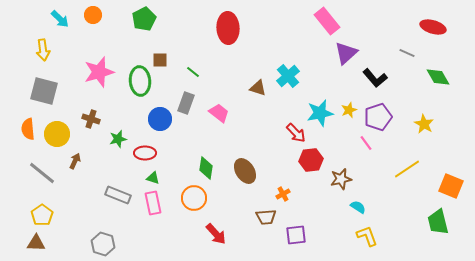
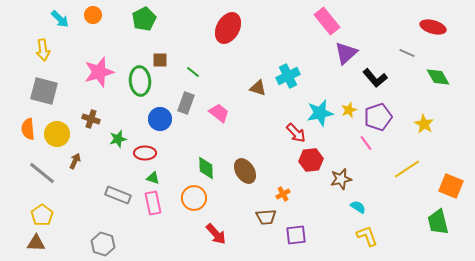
red ellipse at (228, 28): rotated 32 degrees clockwise
cyan cross at (288, 76): rotated 15 degrees clockwise
green diamond at (206, 168): rotated 10 degrees counterclockwise
